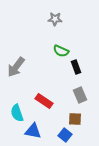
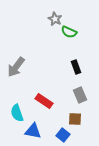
gray star: rotated 24 degrees clockwise
green semicircle: moved 8 px right, 19 px up
blue square: moved 2 px left
